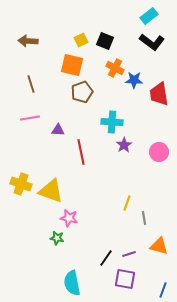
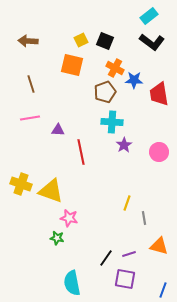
brown pentagon: moved 23 px right
